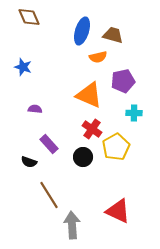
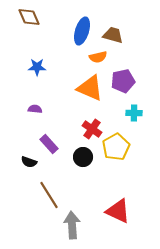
blue star: moved 14 px right; rotated 18 degrees counterclockwise
orange triangle: moved 1 px right, 7 px up
